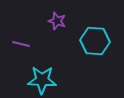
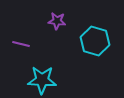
purple star: rotated 12 degrees counterclockwise
cyan hexagon: rotated 12 degrees clockwise
